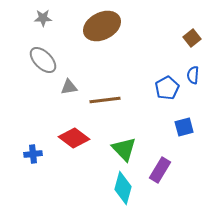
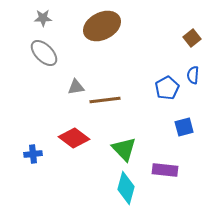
gray ellipse: moved 1 px right, 7 px up
gray triangle: moved 7 px right
purple rectangle: moved 5 px right; rotated 65 degrees clockwise
cyan diamond: moved 3 px right
